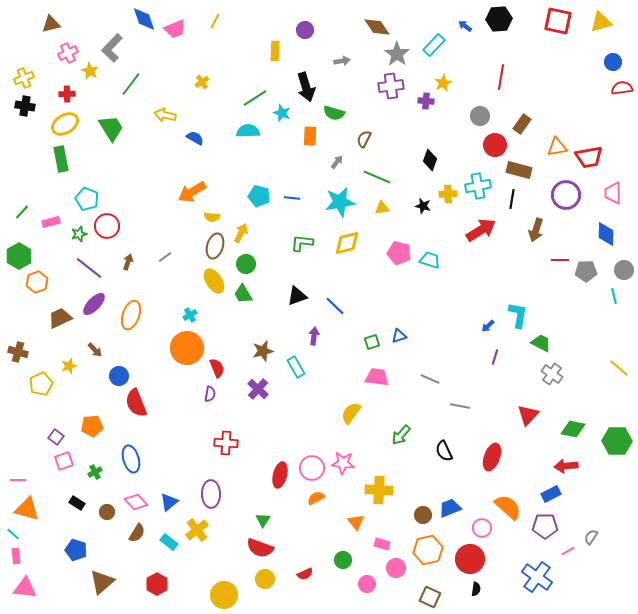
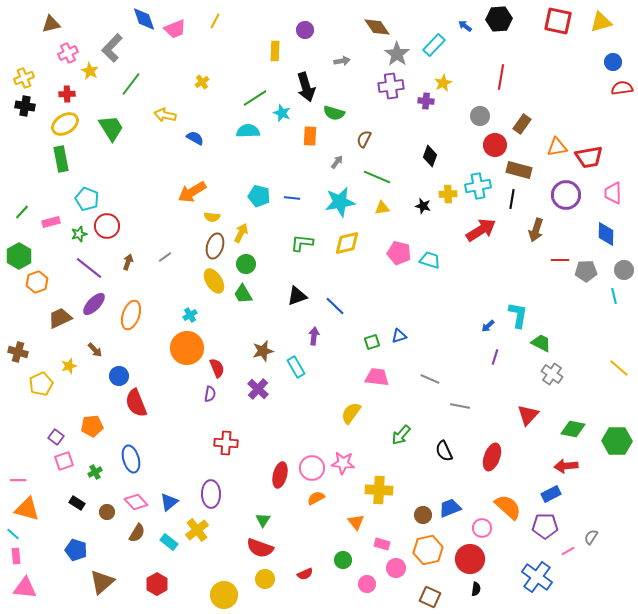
black diamond at (430, 160): moved 4 px up
